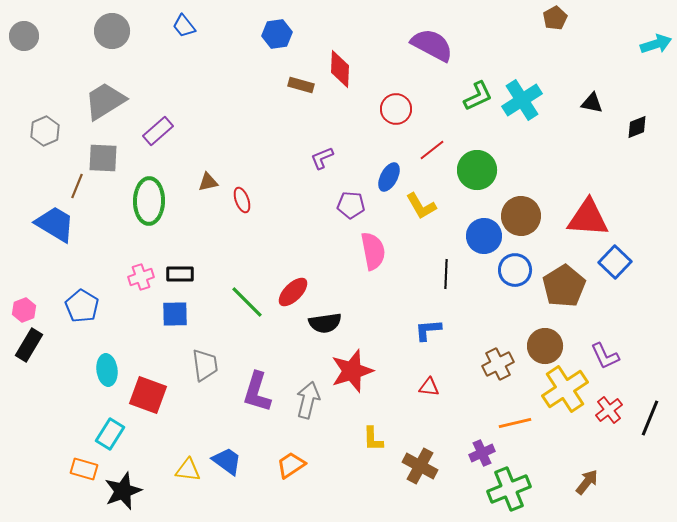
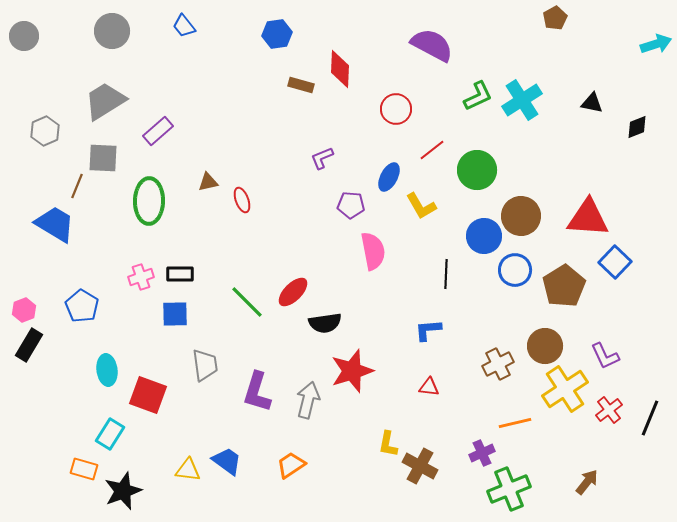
yellow L-shape at (373, 439): moved 15 px right, 5 px down; rotated 12 degrees clockwise
